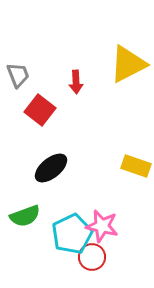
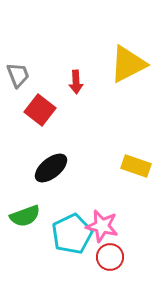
red circle: moved 18 px right
